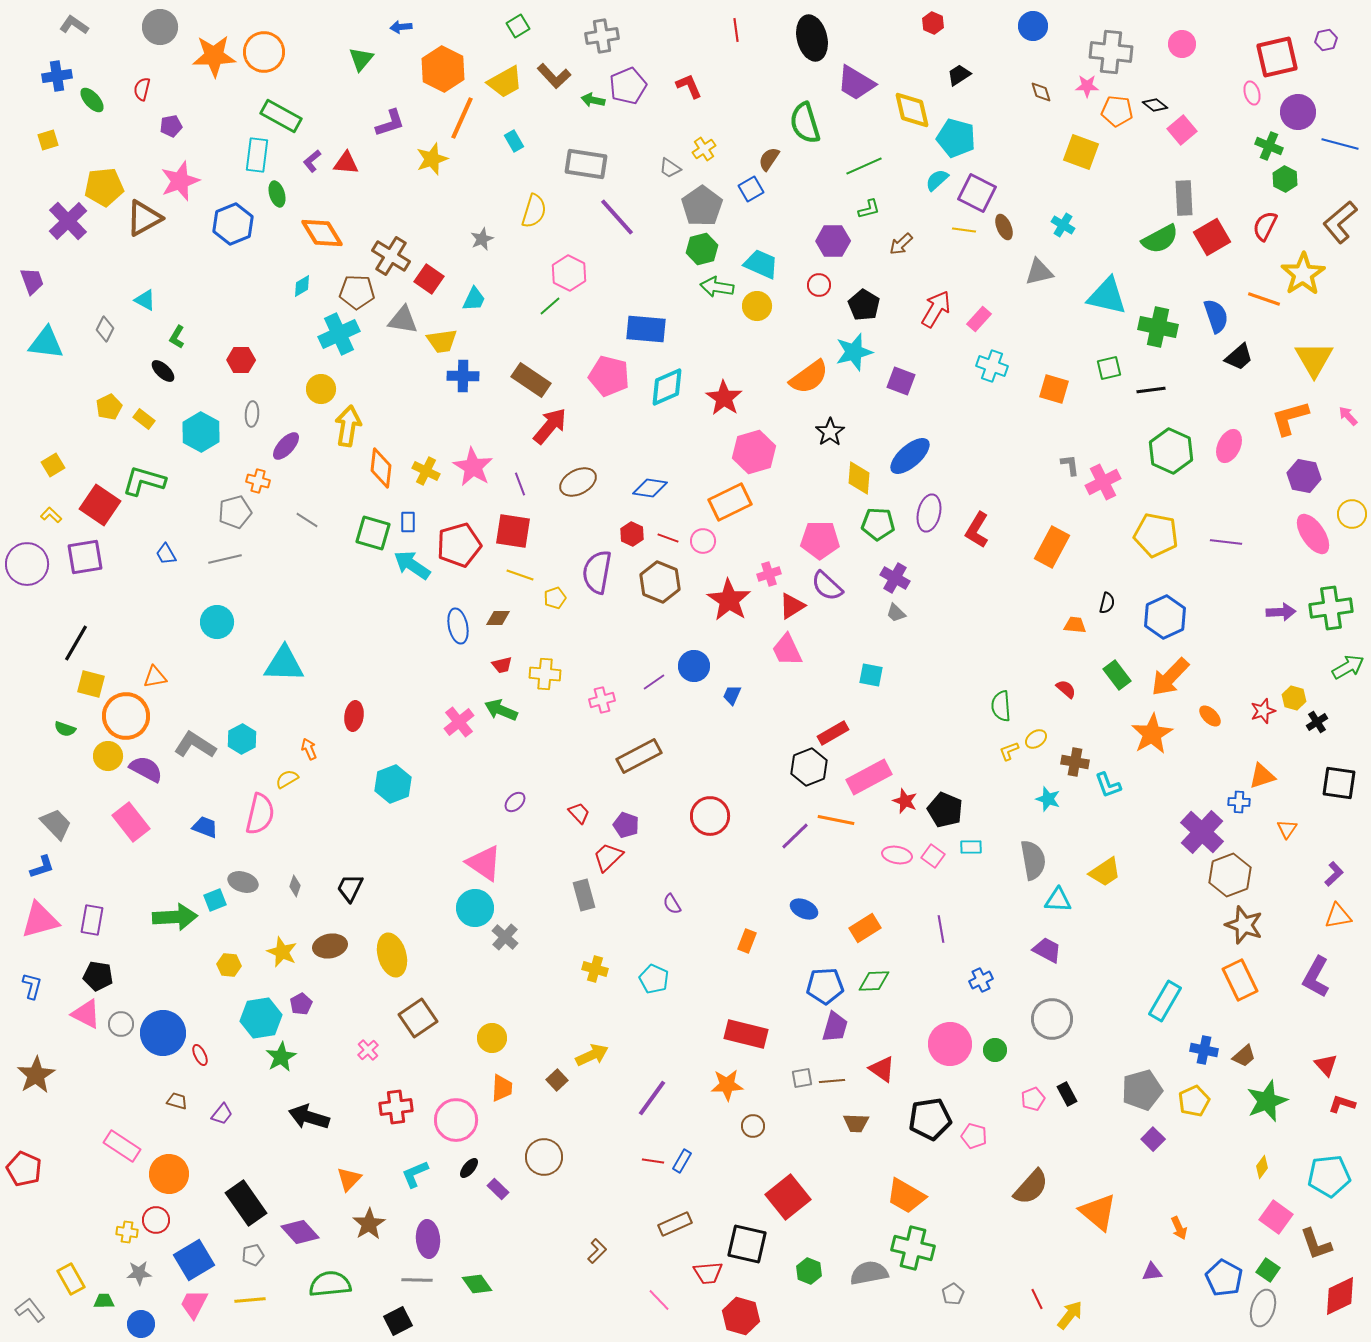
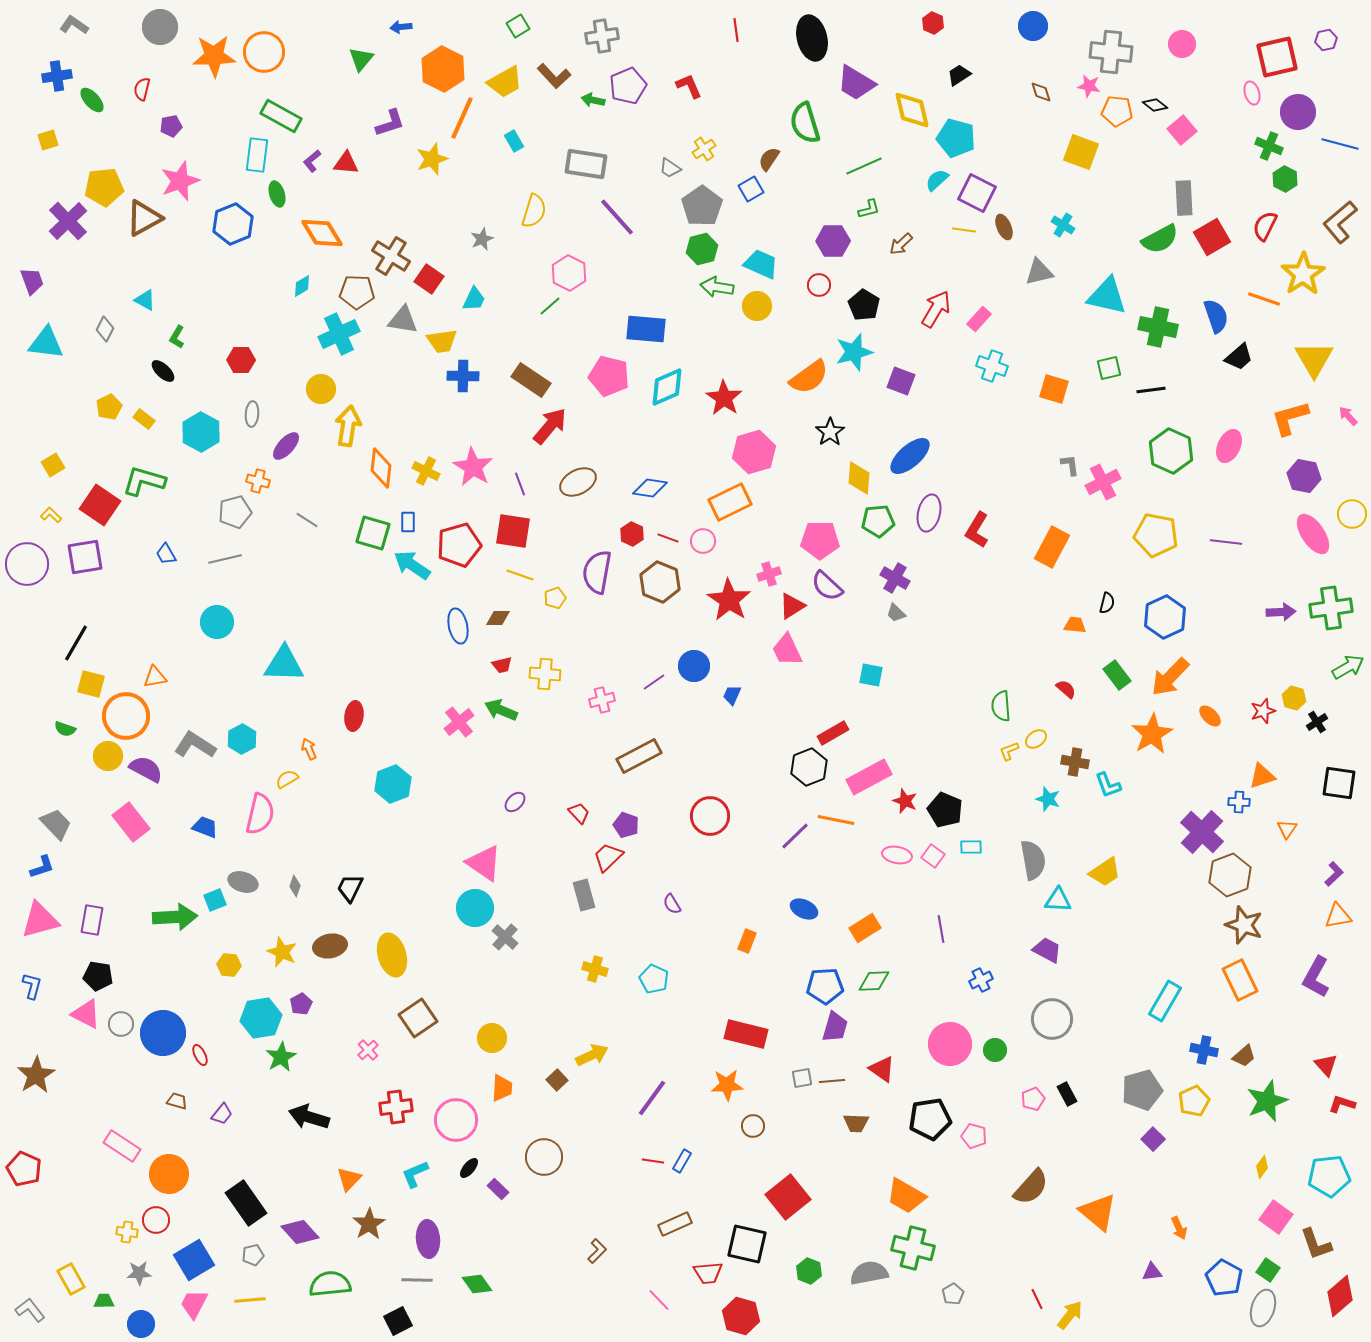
pink star at (1087, 86): moved 2 px right; rotated 10 degrees clockwise
green pentagon at (878, 524): moved 3 px up; rotated 8 degrees counterclockwise
red diamond at (1340, 1296): rotated 15 degrees counterclockwise
